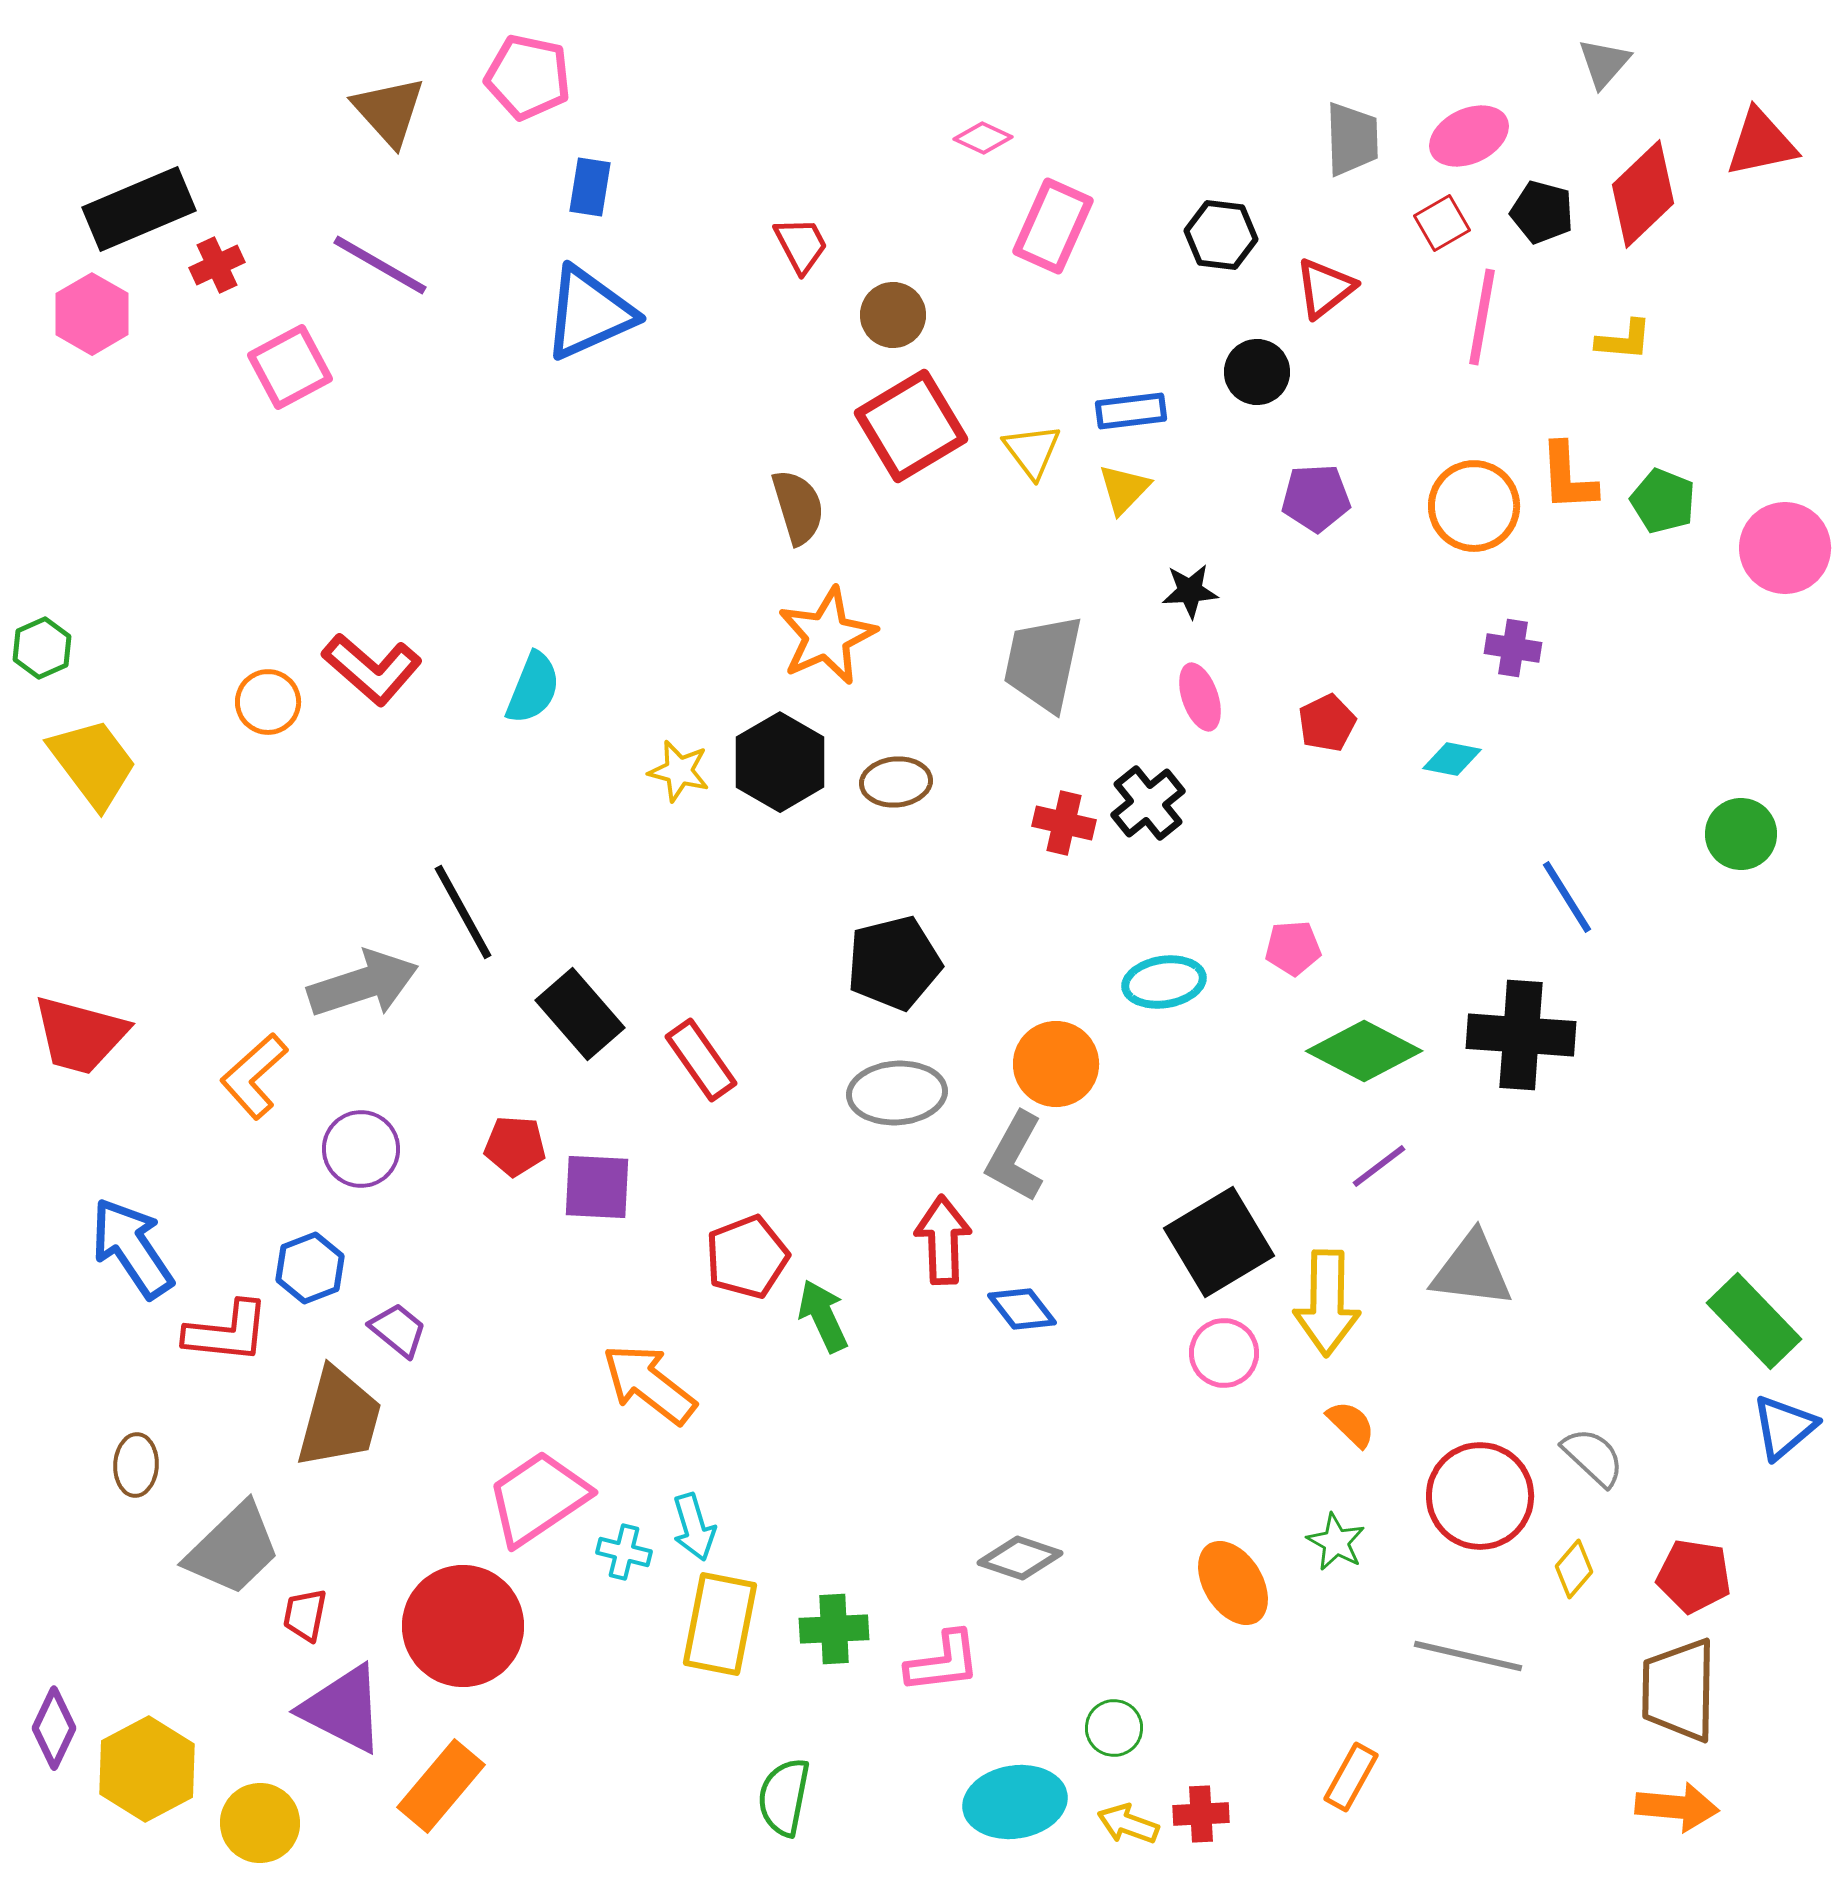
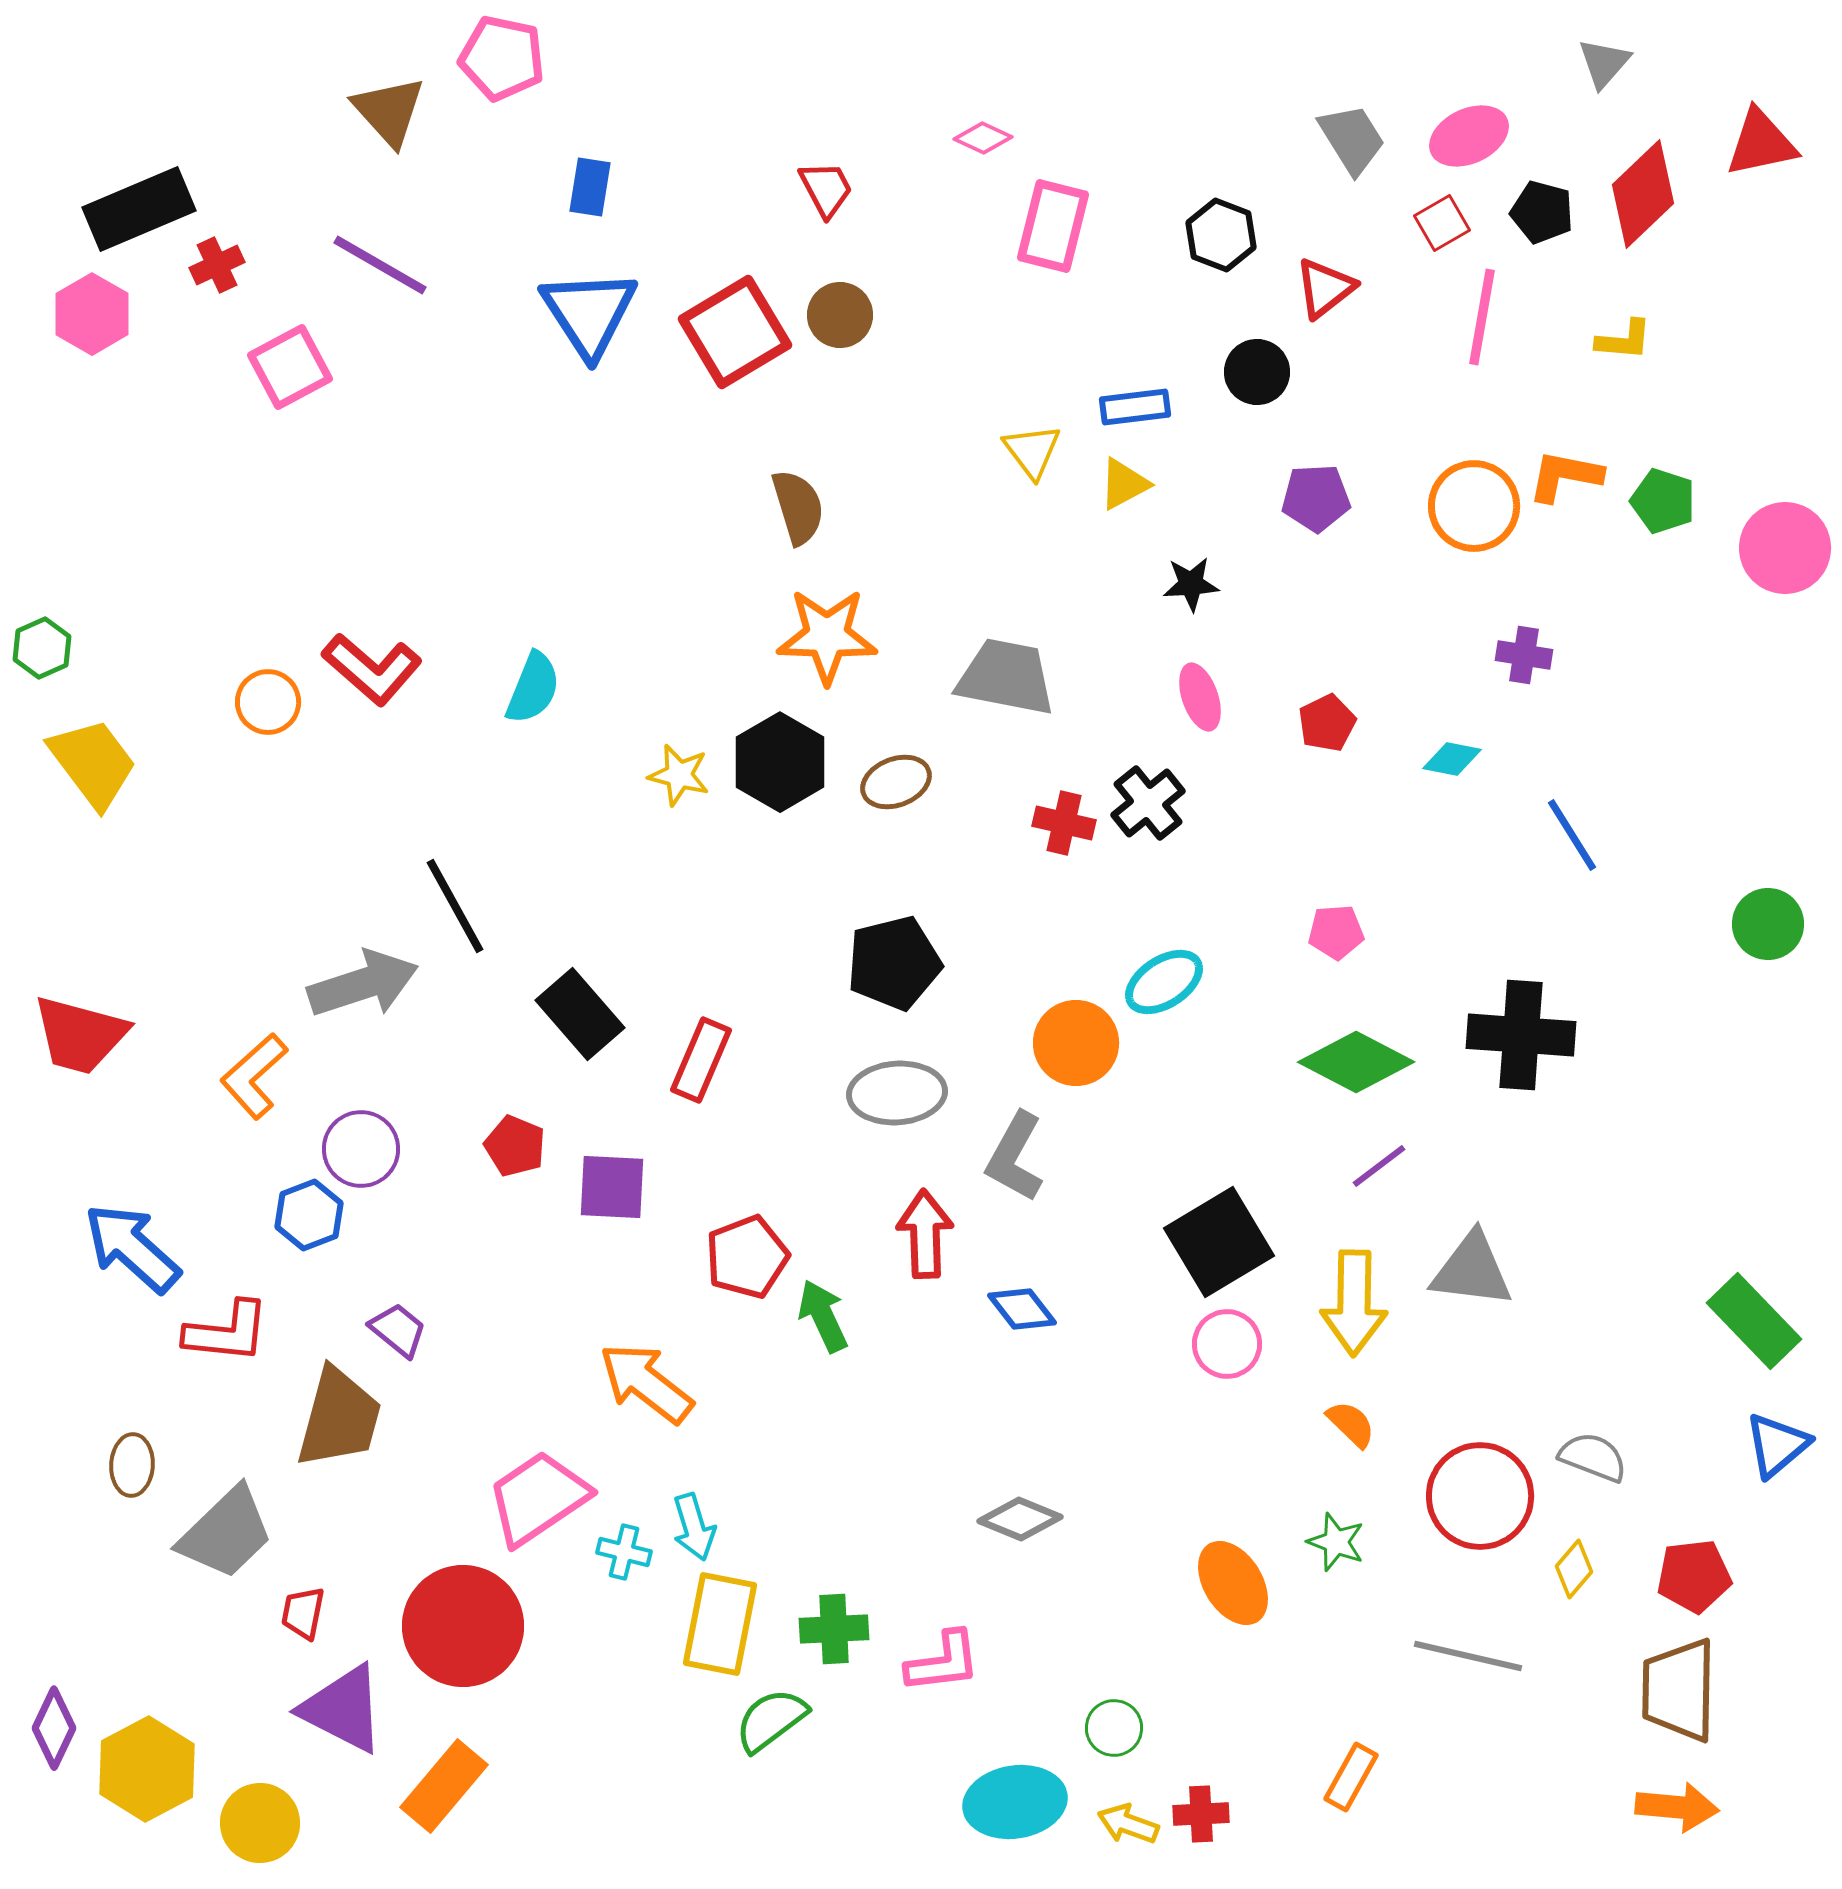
pink pentagon at (528, 77): moved 26 px left, 19 px up
gray trapezoid at (1352, 139): rotated 30 degrees counterclockwise
pink rectangle at (1053, 226): rotated 10 degrees counterclockwise
black hexagon at (1221, 235): rotated 14 degrees clockwise
red trapezoid at (801, 245): moved 25 px right, 56 px up
blue triangle at (589, 313): rotated 39 degrees counterclockwise
brown circle at (893, 315): moved 53 px left
blue rectangle at (1131, 411): moved 4 px right, 4 px up
red square at (911, 426): moved 176 px left, 94 px up
orange L-shape at (1568, 477): moved 3 px left, 1 px up; rotated 104 degrees clockwise
yellow triangle at (1124, 489): moved 5 px up; rotated 18 degrees clockwise
green pentagon at (1663, 501): rotated 4 degrees counterclockwise
black star at (1190, 591): moved 1 px right, 7 px up
orange star at (827, 636): rotated 26 degrees clockwise
purple cross at (1513, 648): moved 11 px right, 7 px down
gray trapezoid at (1043, 663): moved 37 px left, 14 px down; rotated 89 degrees clockwise
yellow star at (679, 771): moved 4 px down
brown ellipse at (896, 782): rotated 16 degrees counterclockwise
green circle at (1741, 834): moved 27 px right, 90 px down
blue line at (1567, 897): moved 5 px right, 62 px up
black line at (463, 912): moved 8 px left, 6 px up
pink pentagon at (1293, 948): moved 43 px right, 16 px up
cyan ellipse at (1164, 982): rotated 24 degrees counterclockwise
green diamond at (1364, 1051): moved 8 px left, 11 px down
red rectangle at (701, 1060): rotated 58 degrees clockwise
orange circle at (1056, 1064): moved 20 px right, 21 px up
red pentagon at (515, 1146): rotated 18 degrees clockwise
purple square at (597, 1187): moved 15 px right
red arrow at (943, 1240): moved 18 px left, 6 px up
blue arrow at (132, 1248): rotated 14 degrees counterclockwise
blue hexagon at (310, 1268): moved 1 px left, 53 px up
yellow arrow at (1327, 1303): moved 27 px right
pink circle at (1224, 1353): moved 3 px right, 9 px up
orange arrow at (649, 1384): moved 3 px left, 1 px up
blue triangle at (1784, 1427): moved 7 px left, 18 px down
gray semicircle at (1593, 1457): rotated 22 degrees counterclockwise
brown ellipse at (136, 1465): moved 4 px left
green star at (1336, 1542): rotated 8 degrees counterclockwise
gray trapezoid at (233, 1549): moved 7 px left, 16 px up
gray diamond at (1020, 1558): moved 39 px up; rotated 4 degrees clockwise
red pentagon at (1694, 1576): rotated 16 degrees counterclockwise
red trapezoid at (305, 1615): moved 2 px left, 2 px up
orange rectangle at (441, 1786): moved 3 px right
green semicircle at (784, 1797): moved 13 px left, 77 px up; rotated 42 degrees clockwise
